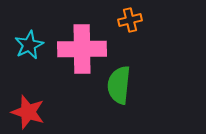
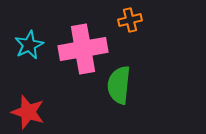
pink cross: moved 1 px right; rotated 9 degrees counterclockwise
